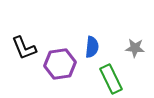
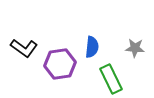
black L-shape: rotated 32 degrees counterclockwise
